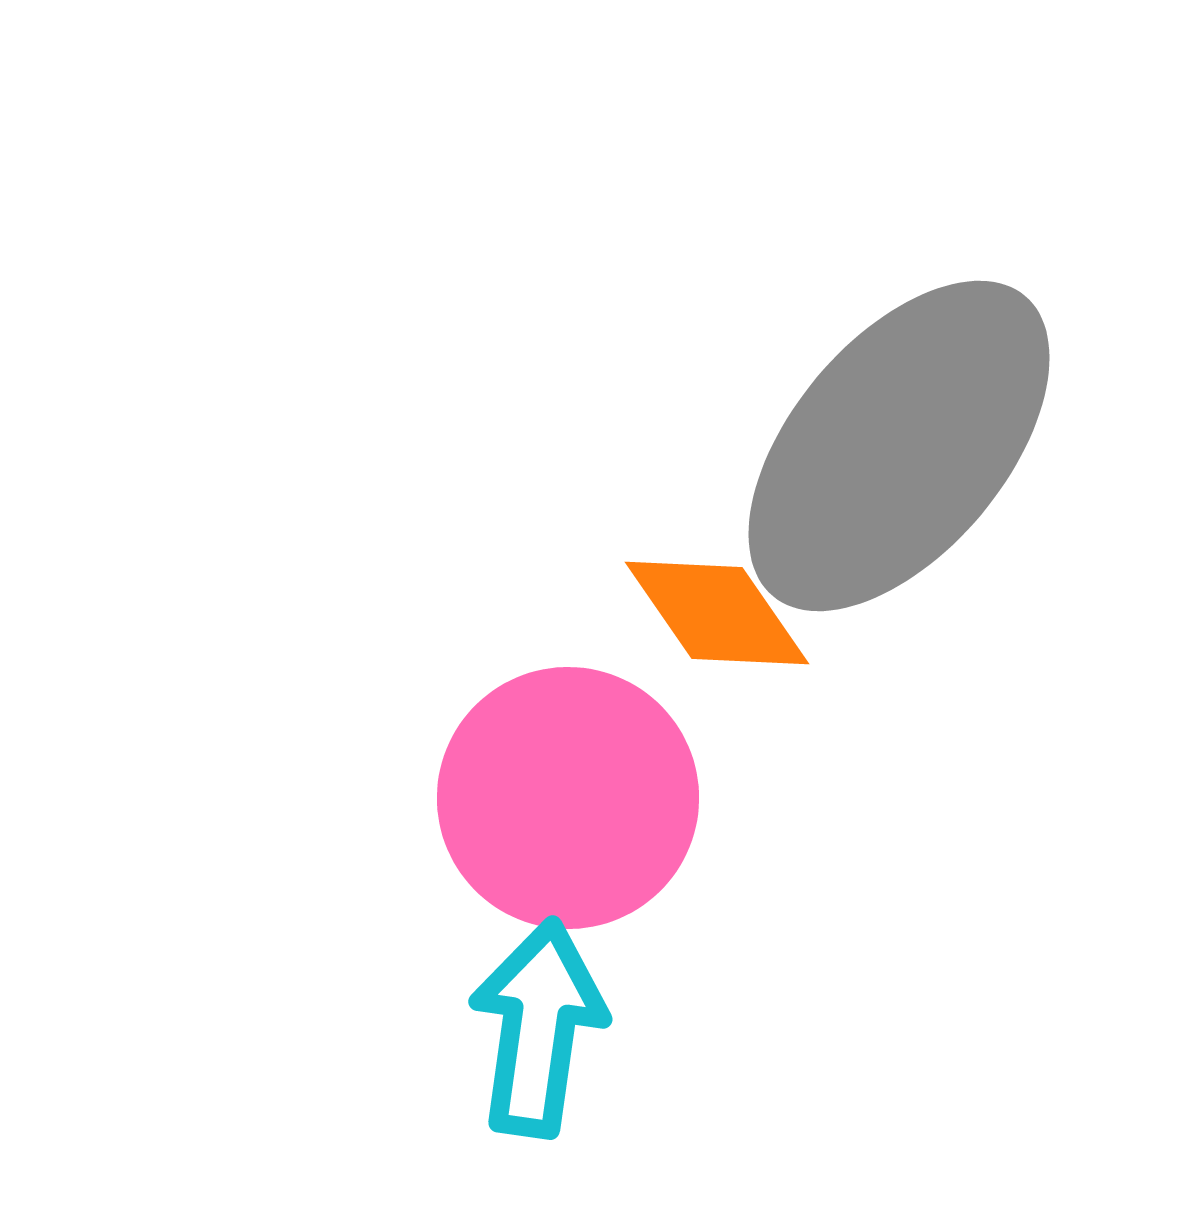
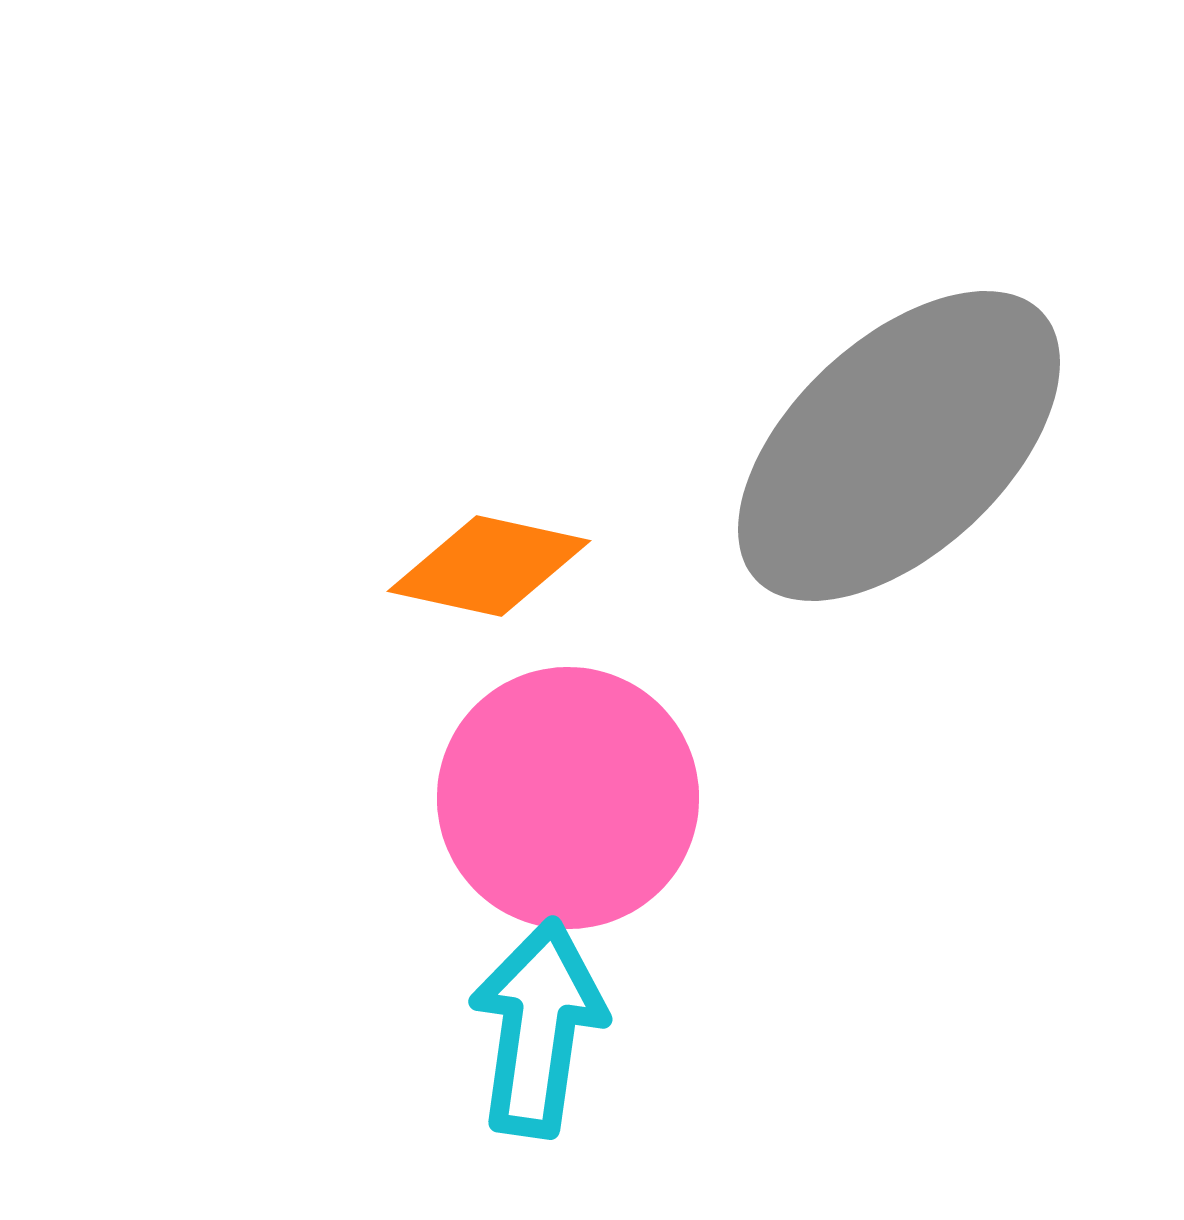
gray ellipse: rotated 7 degrees clockwise
orange diamond: moved 228 px left, 47 px up; rotated 43 degrees counterclockwise
